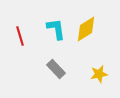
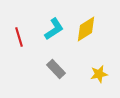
cyan L-shape: moved 2 px left; rotated 65 degrees clockwise
red line: moved 1 px left, 1 px down
